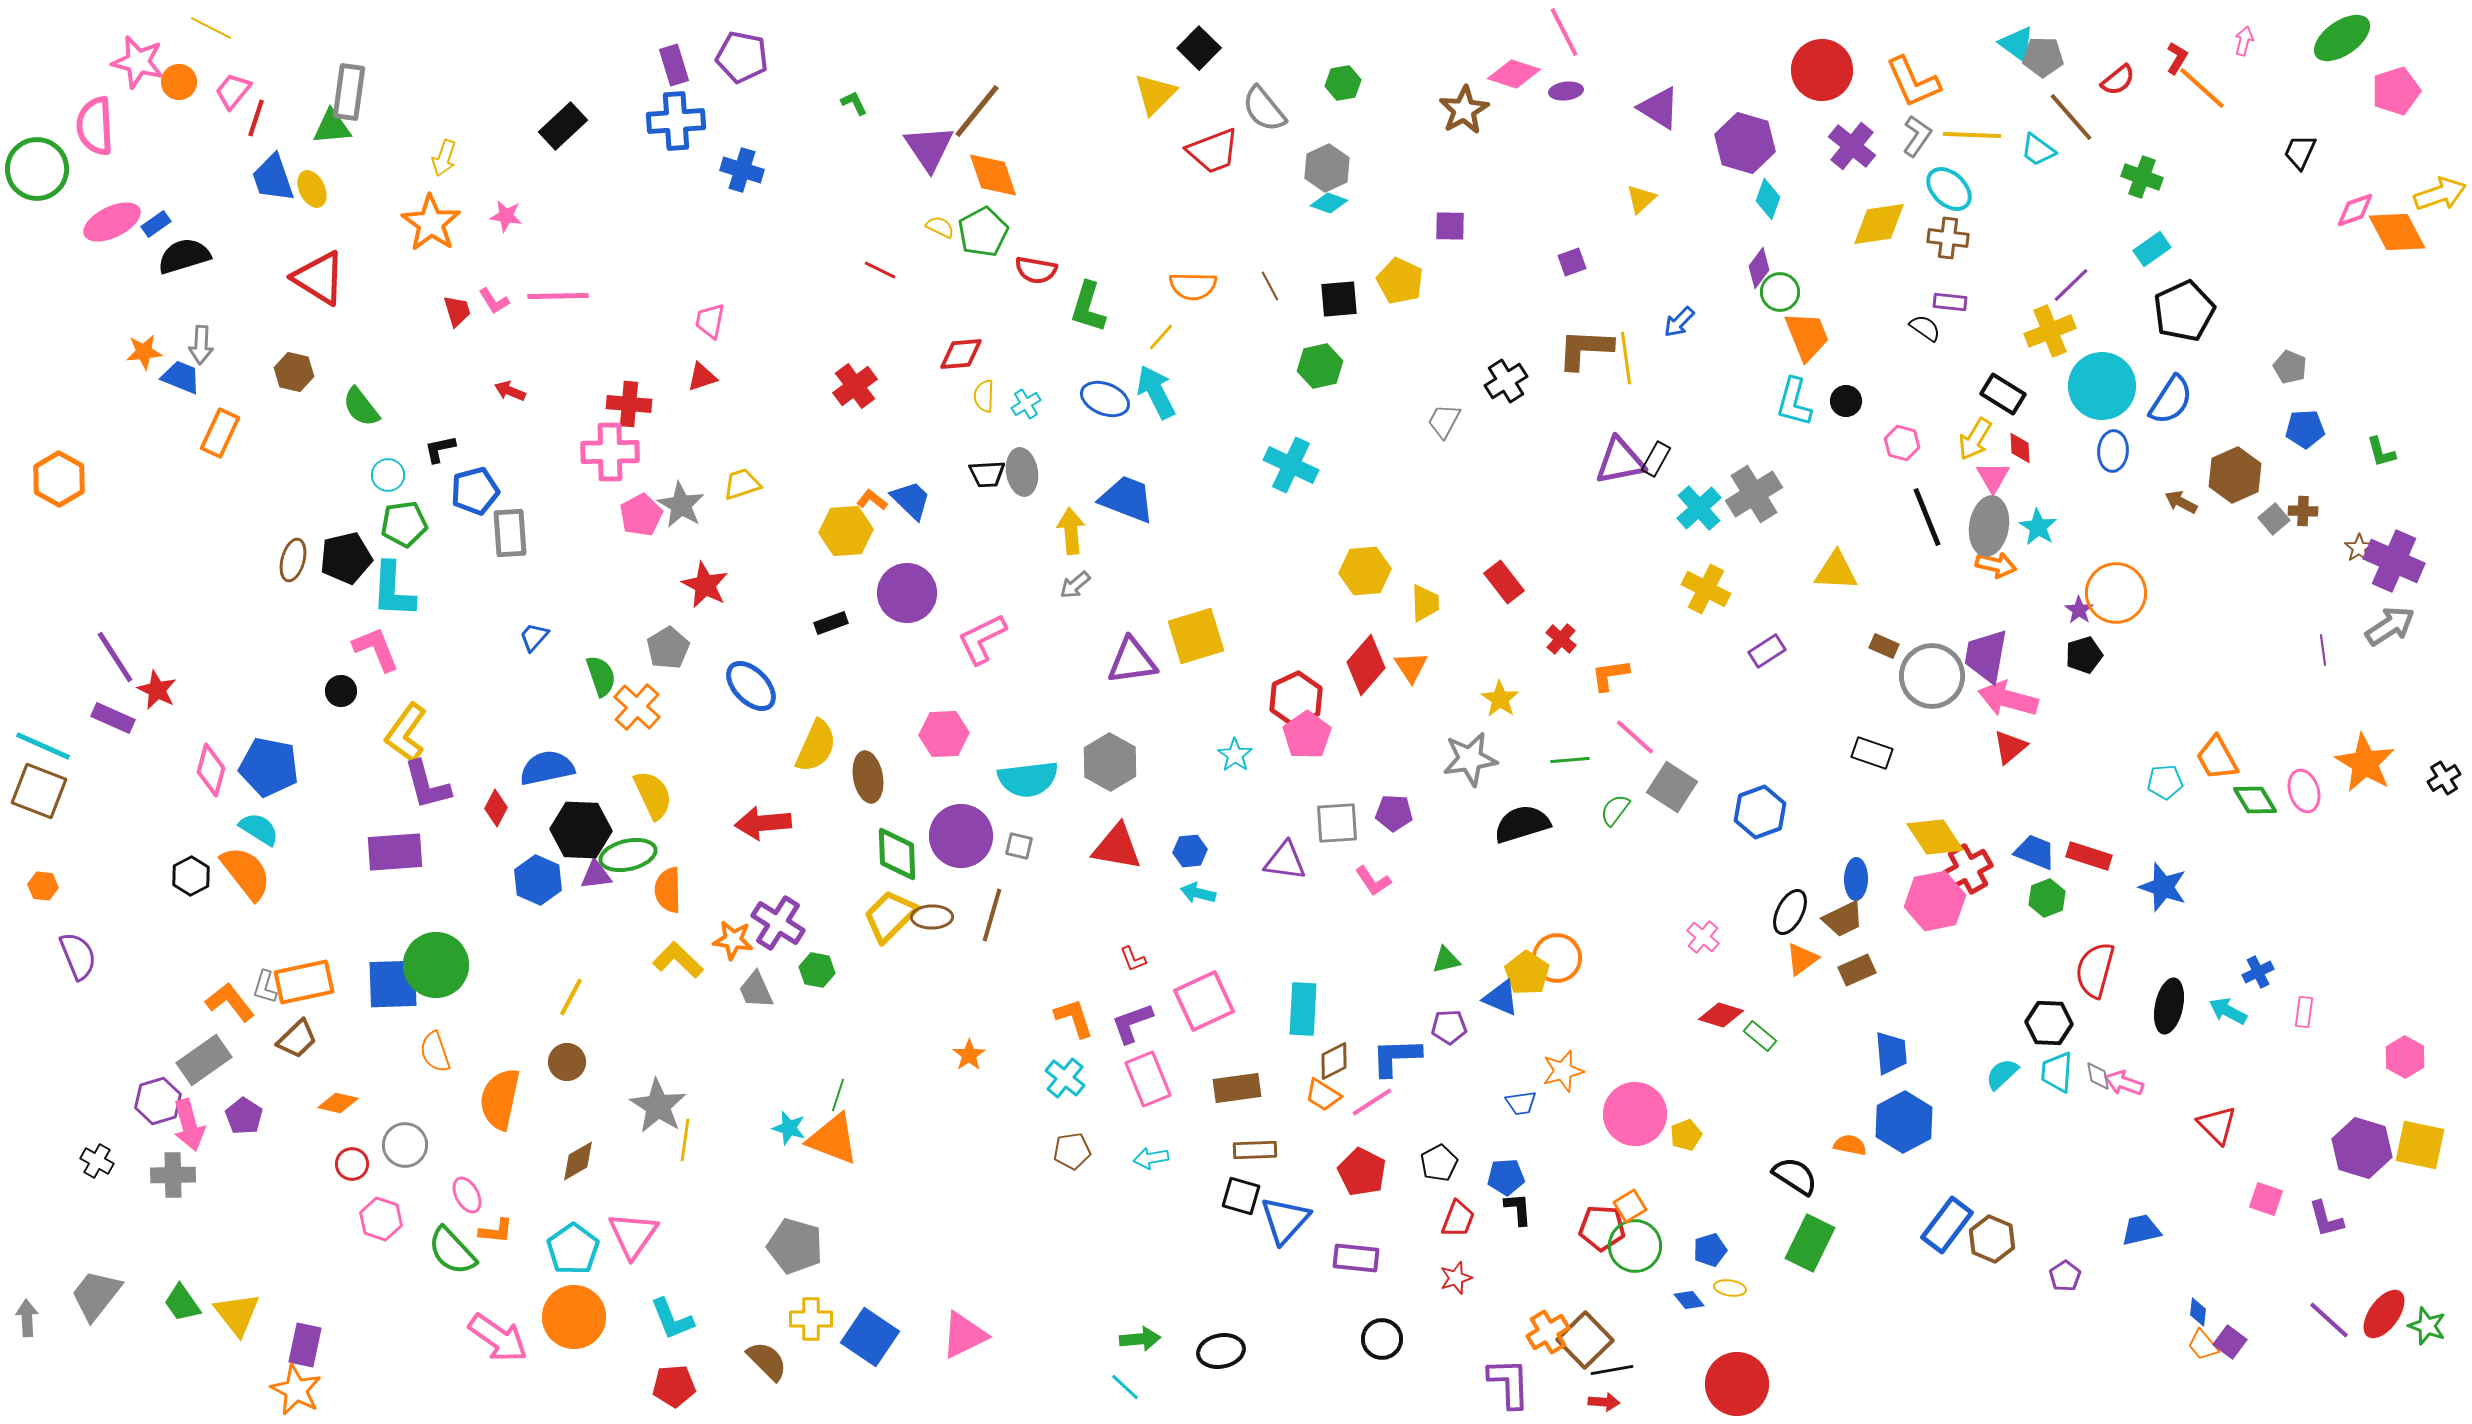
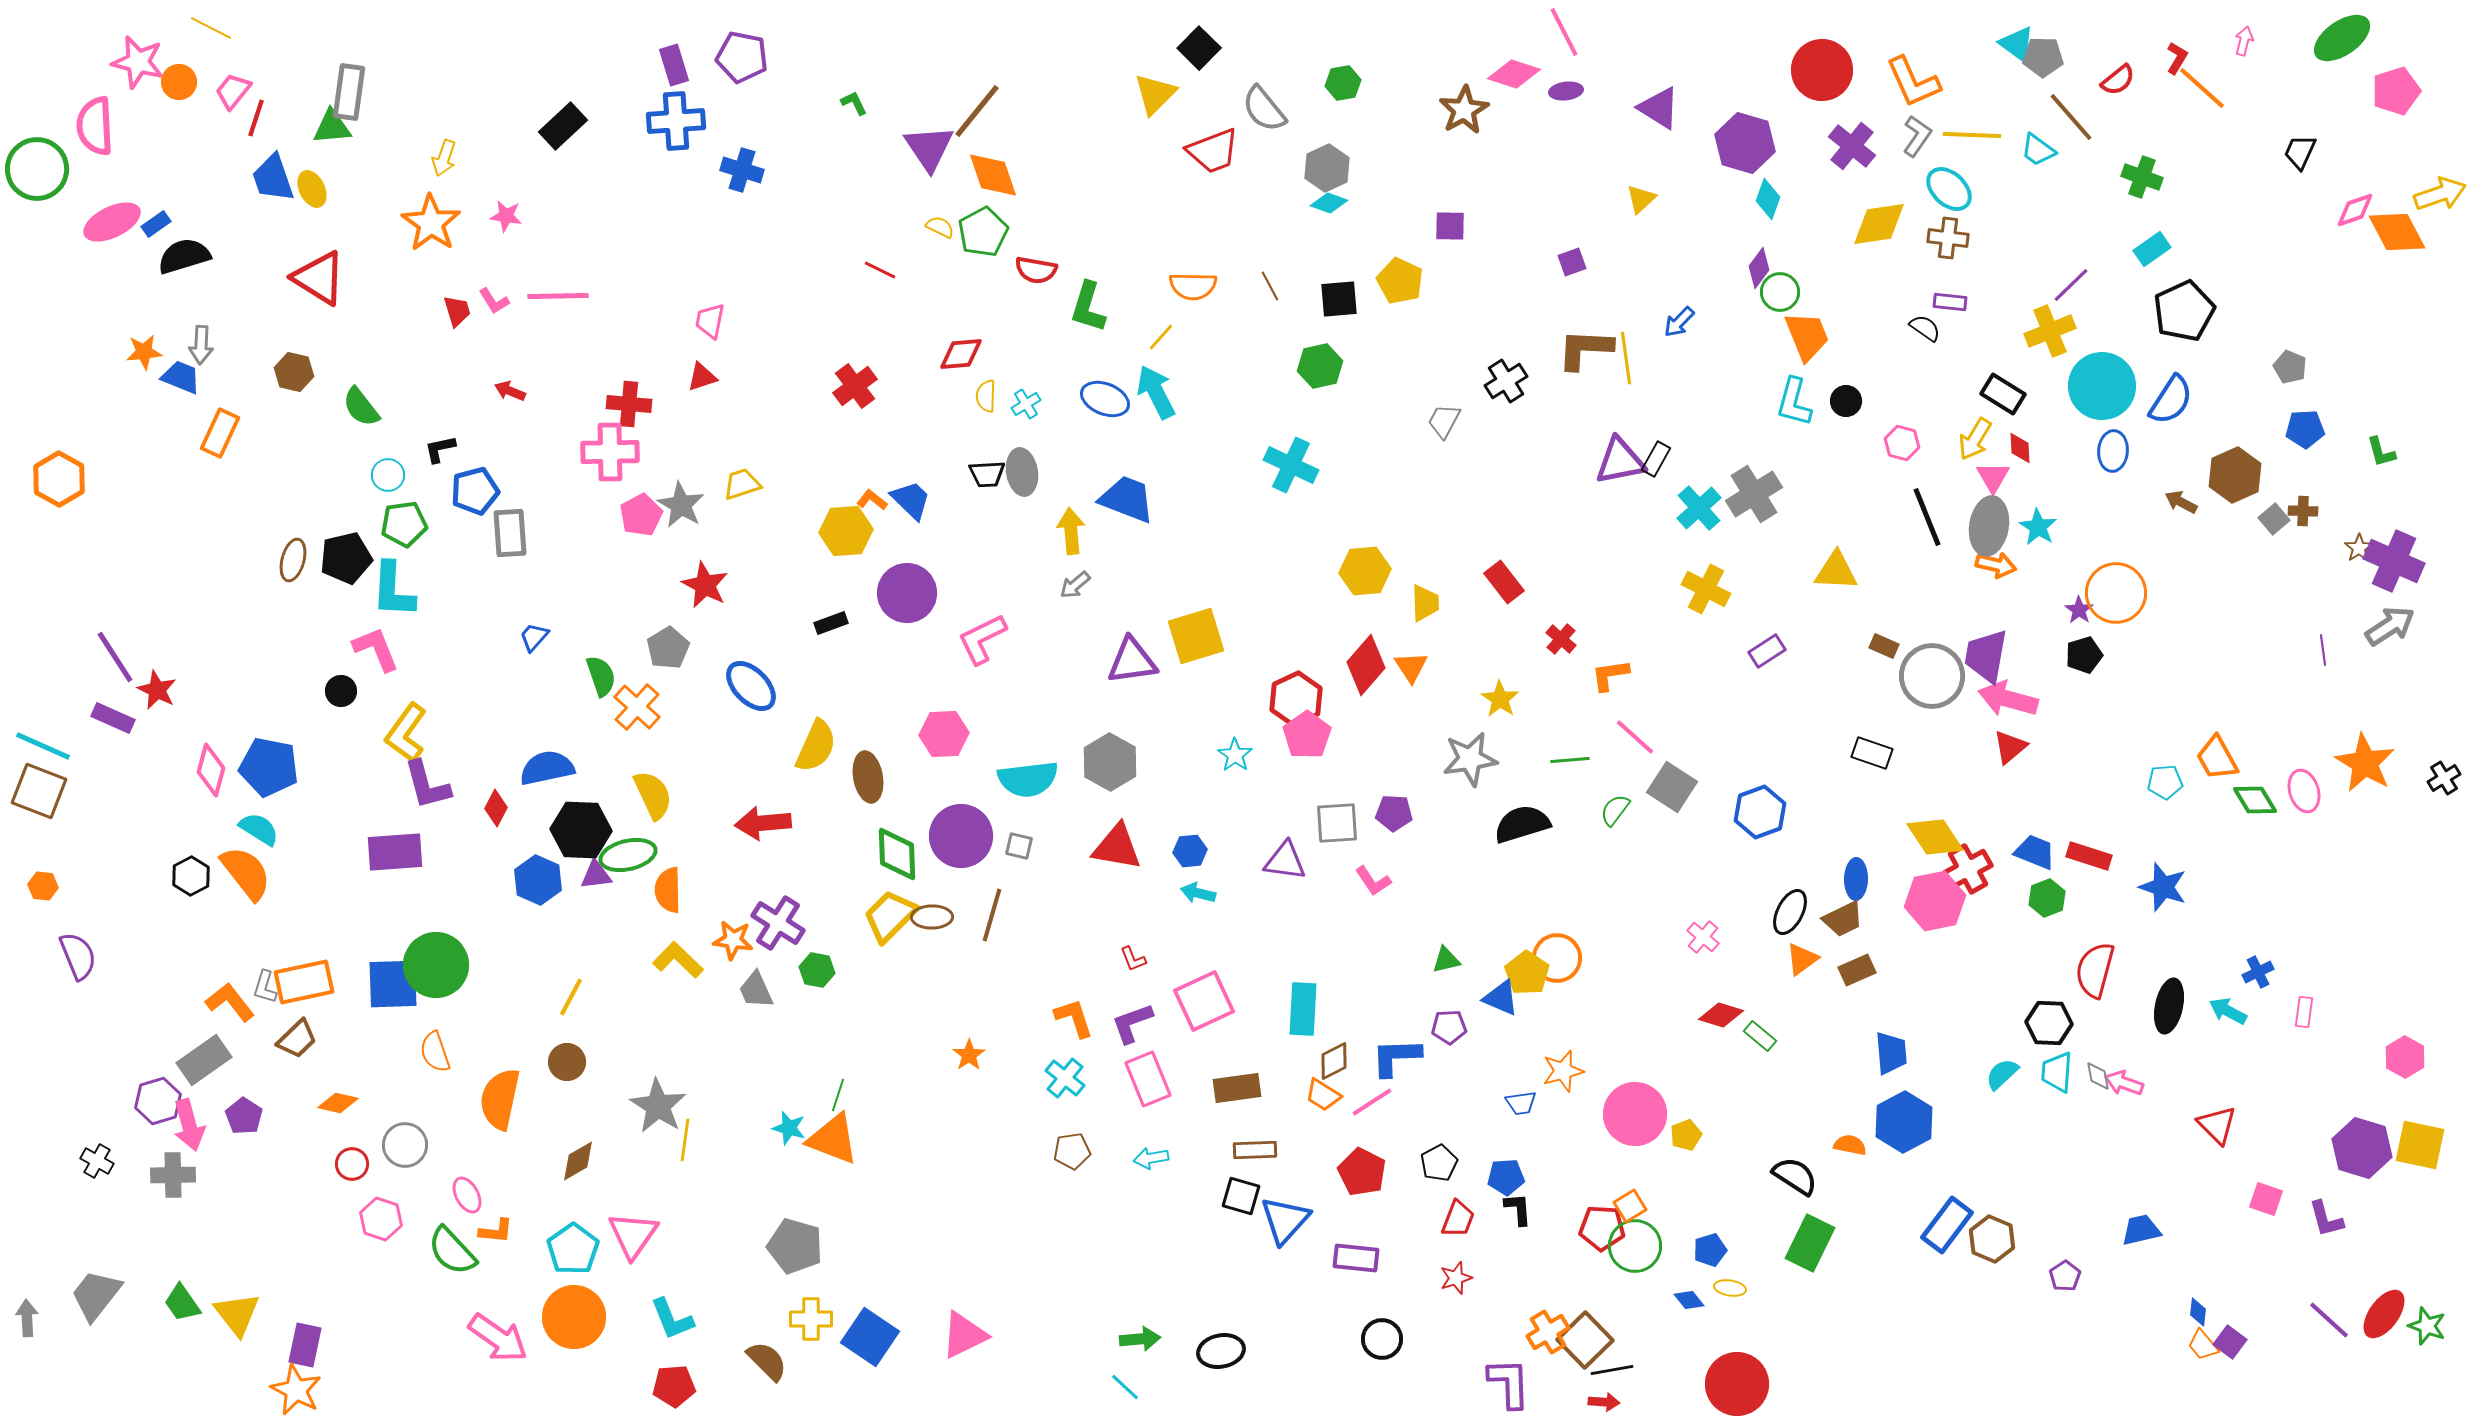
yellow semicircle at (984, 396): moved 2 px right
